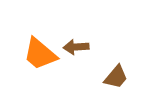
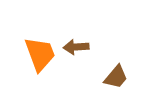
orange trapezoid: rotated 150 degrees counterclockwise
